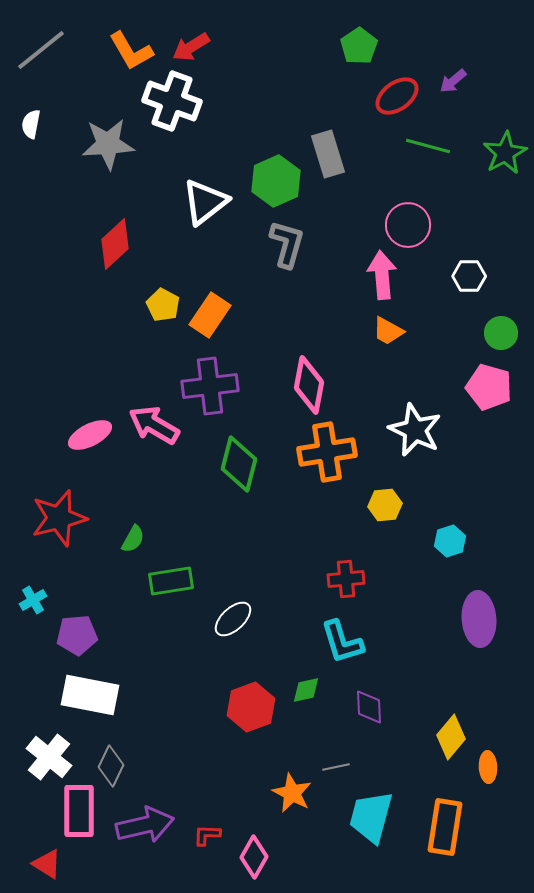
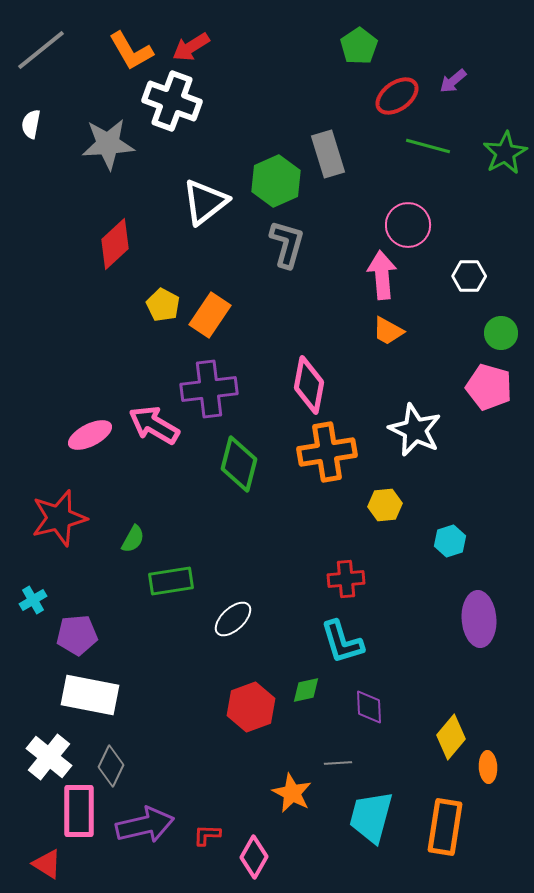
purple cross at (210, 386): moved 1 px left, 3 px down
gray line at (336, 767): moved 2 px right, 4 px up; rotated 8 degrees clockwise
